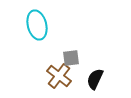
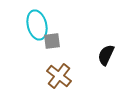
gray square: moved 19 px left, 17 px up
black semicircle: moved 11 px right, 24 px up
